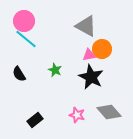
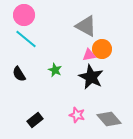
pink circle: moved 6 px up
gray diamond: moved 7 px down
